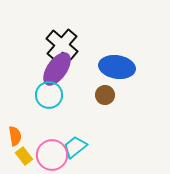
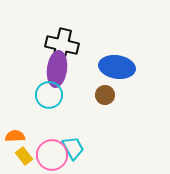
black cross: rotated 28 degrees counterclockwise
purple ellipse: rotated 28 degrees counterclockwise
orange semicircle: rotated 84 degrees counterclockwise
cyan trapezoid: moved 2 px left, 1 px down; rotated 100 degrees clockwise
